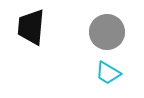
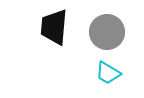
black trapezoid: moved 23 px right
